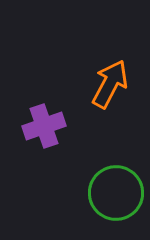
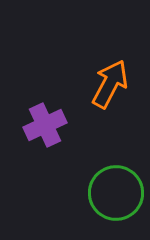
purple cross: moved 1 px right, 1 px up; rotated 6 degrees counterclockwise
